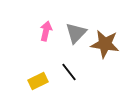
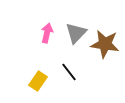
pink arrow: moved 1 px right, 2 px down
yellow rectangle: rotated 30 degrees counterclockwise
